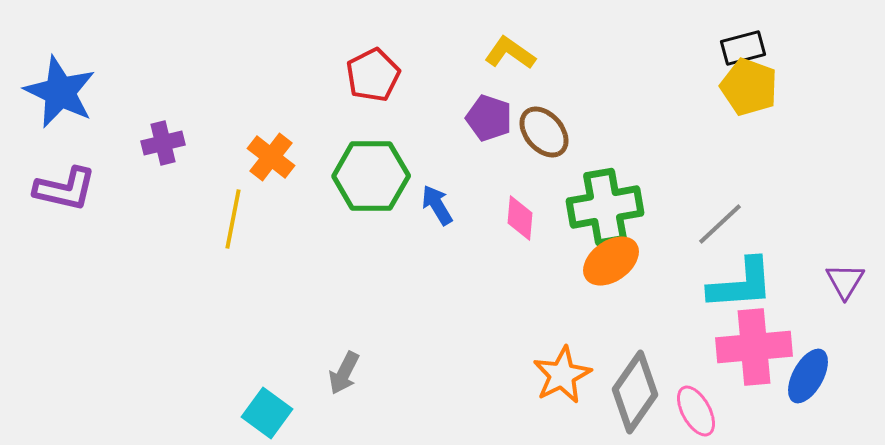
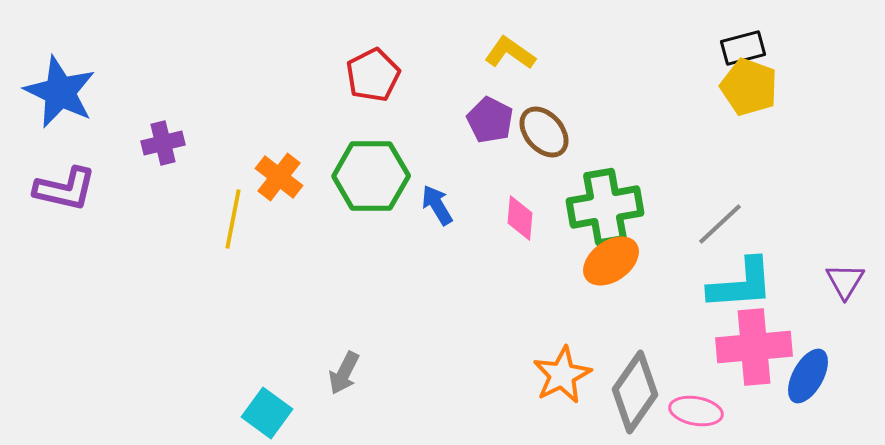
purple pentagon: moved 1 px right, 2 px down; rotated 9 degrees clockwise
orange cross: moved 8 px right, 20 px down
pink ellipse: rotated 51 degrees counterclockwise
